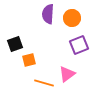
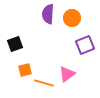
purple square: moved 6 px right
orange square: moved 4 px left, 10 px down
